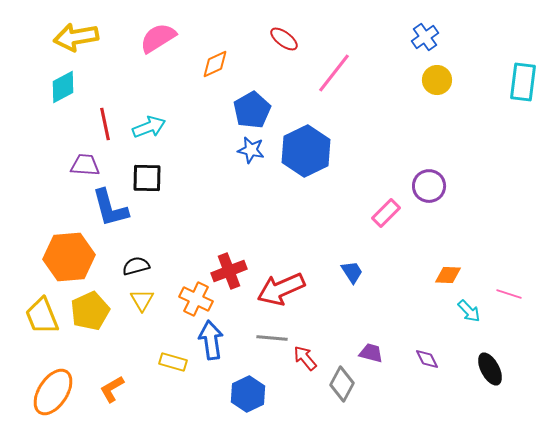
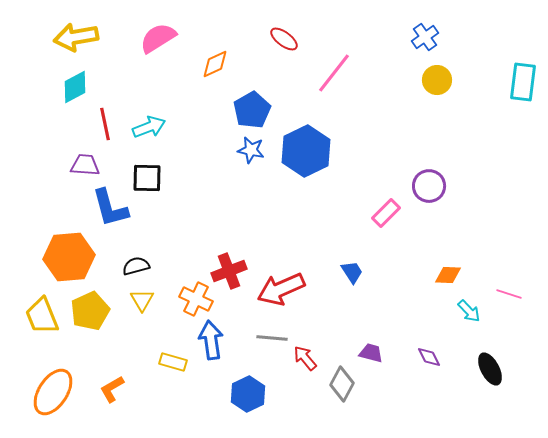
cyan diamond at (63, 87): moved 12 px right
purple diamond at (427, 359): moved 2 px right, 2 px up
